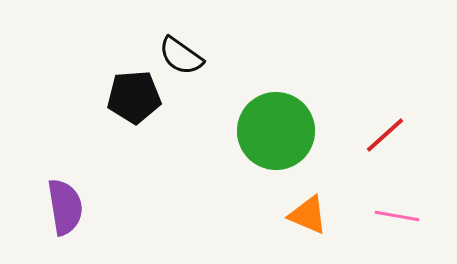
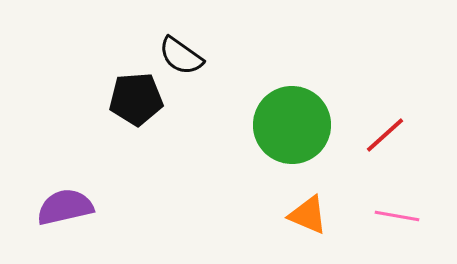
black pentagon: moved 2 px right, 2 px down
green circle: moved 16 px right, 6 px up
purple semicircle: rotated 94 degrees counterclockwise
